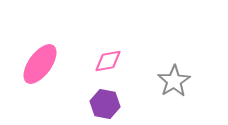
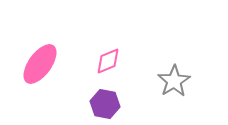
pink diamond: rotated 12 degrees counterclockwise
